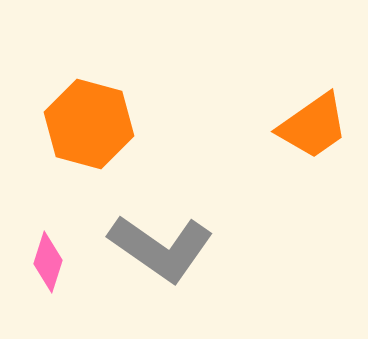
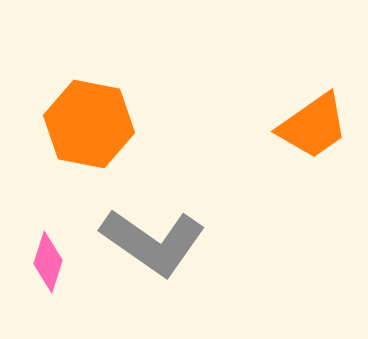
orange hexagon: rotated 4 degrees counterclockwise
gray L-shape: moved 8 px left, 6 px up
